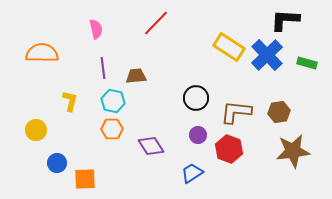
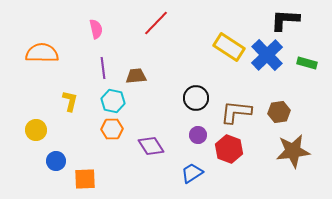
blue circle: moved 1 px left, 2 px up
